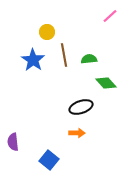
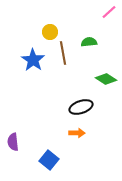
pink line: moved 1 px left, 4 px up
yellow circle: moved 3 px right
brown line: moved 1 px left, 2 px up
green semicircle: moved 17 px up
green diamond: moved 4 px up; rotated 15 degrees counterclockwise
